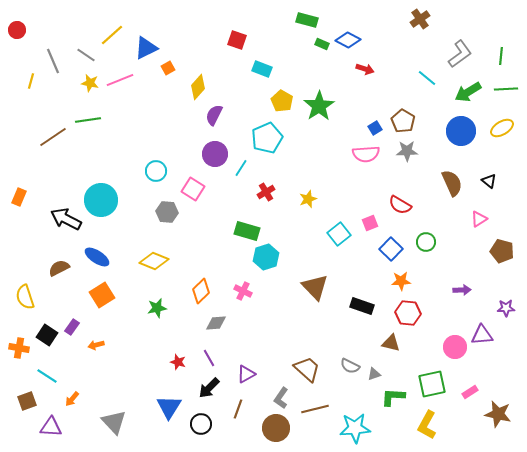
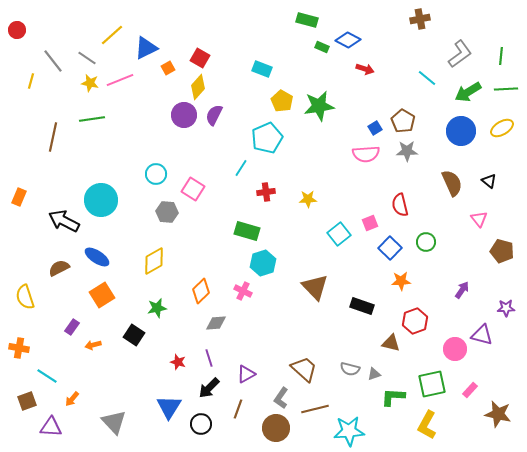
brown cross at (420, 19): rotated 24 degrees clockwise
red square at (237, 40): moved 37 px left, 18 px down; rotated 12 degrees clockwise
green rectangle at (322, 44): moved 3 px down
gray line at (86, 55): moved 1 px right, 3 px down
gray line at (53, 61): rotated 15 degrees counterclockwise
green star at (319, 106): rotated 24 degrees clockwise
green line at (88, 120): moved 4 px right, 1 px up
brown line at (53, 137): rotated 44 degrees counterclockwise
purple circle at (215, 154): moved 31 px left, 39 px up
cyan circle at (156, 171): moved 3 px down
red cross at (266, 192): rotated 24 degrees clockwise
yellow star at (308, 199): rotated 18 degrees clockwise
red semicircle at (400, 205): rotated 45 degrees clockwise
black arrow at (66, 219): moved 2 px left, 2 px down
pink triangle at (479, 219): rotated 36 degrees counterclockwise
blue square at (391, 249): moved 1 px left, 1 px up
cyan hexagon at (266, 257): moved 3 px left, 6 px down
yellow diamond at (154, 261): rotated 52 degrees counterclockwise
purple arrow at (462, 290): rotated 54 degrees counterclockwise
red hexagon at (408, 313): moved 7 px right, 8 px down; rotated 25 degrees counterclockwise
black square at (47, 335): moved 87 px right
purple triangle at (482, 335): rotated 20 degrees clockwise
orange arrow at (96, 345): moved 3 px left
pink circle at (455, 347): moved 2 px down
purple line at (209, 358): rotated 12 degrees clockwise
gray semicircle at (350, 366): moved 3 px down; rotated 12 degrees counterclockwise
brown trapezoid at (307, 369): moved 3 px left
pink rectangle at (470, 392): moved 2 px up; rotated 14 degrees counterclockwise
cyan star at (355, 428): moved 6 px left, 3 px down
